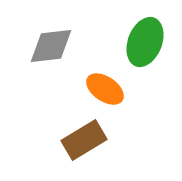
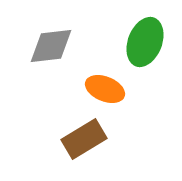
orange ellipse: rotated 12 degrees counterclockwise
brown rectangle: moved 1 px up
